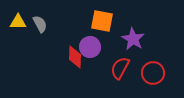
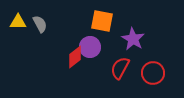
red diamond: rotated 50 degrees clockwise
